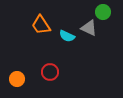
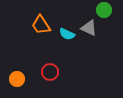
green circle: moved 1 px right, 2 px up
cyan semicircle: moved 2 px up
